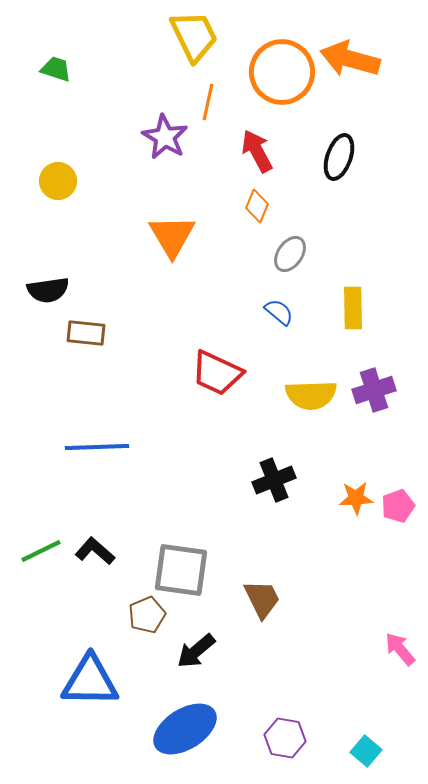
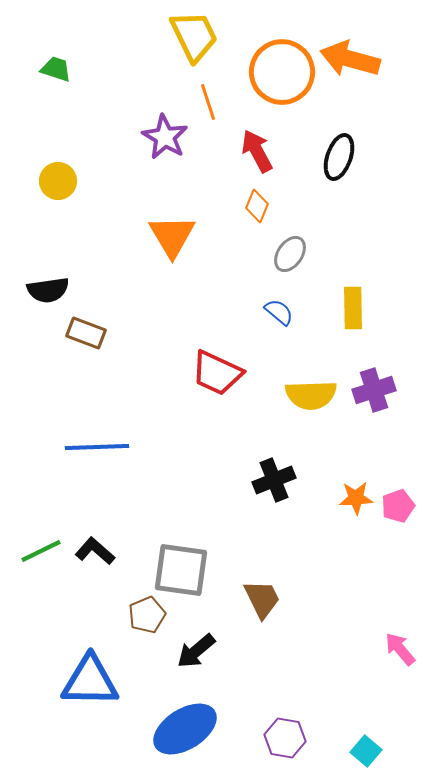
orange line: rotated 30 degrees counterclockwise
brown rectangle: rotated 15 degrees clockwise
